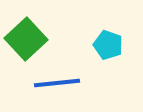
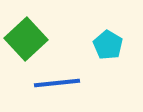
cyan pentagon: rotated 12 degrees clockwise
